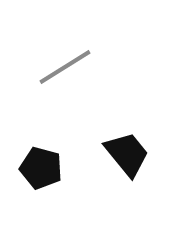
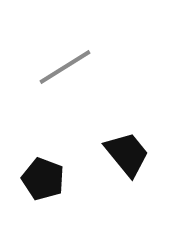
black pentagon: moved 2 px right, 11 px down; rotated 6 degrees clockwise
